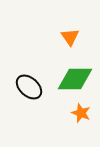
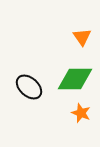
orange triangle: moved 12 px right
